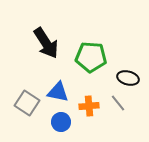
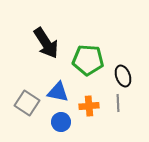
green pentagon: moved 3 px left, 3 px down
black ellipse: moved 5 px left, 2 px up; rotated 55 degrees clockwise
gray line: rotated 36 degrees clockwise
